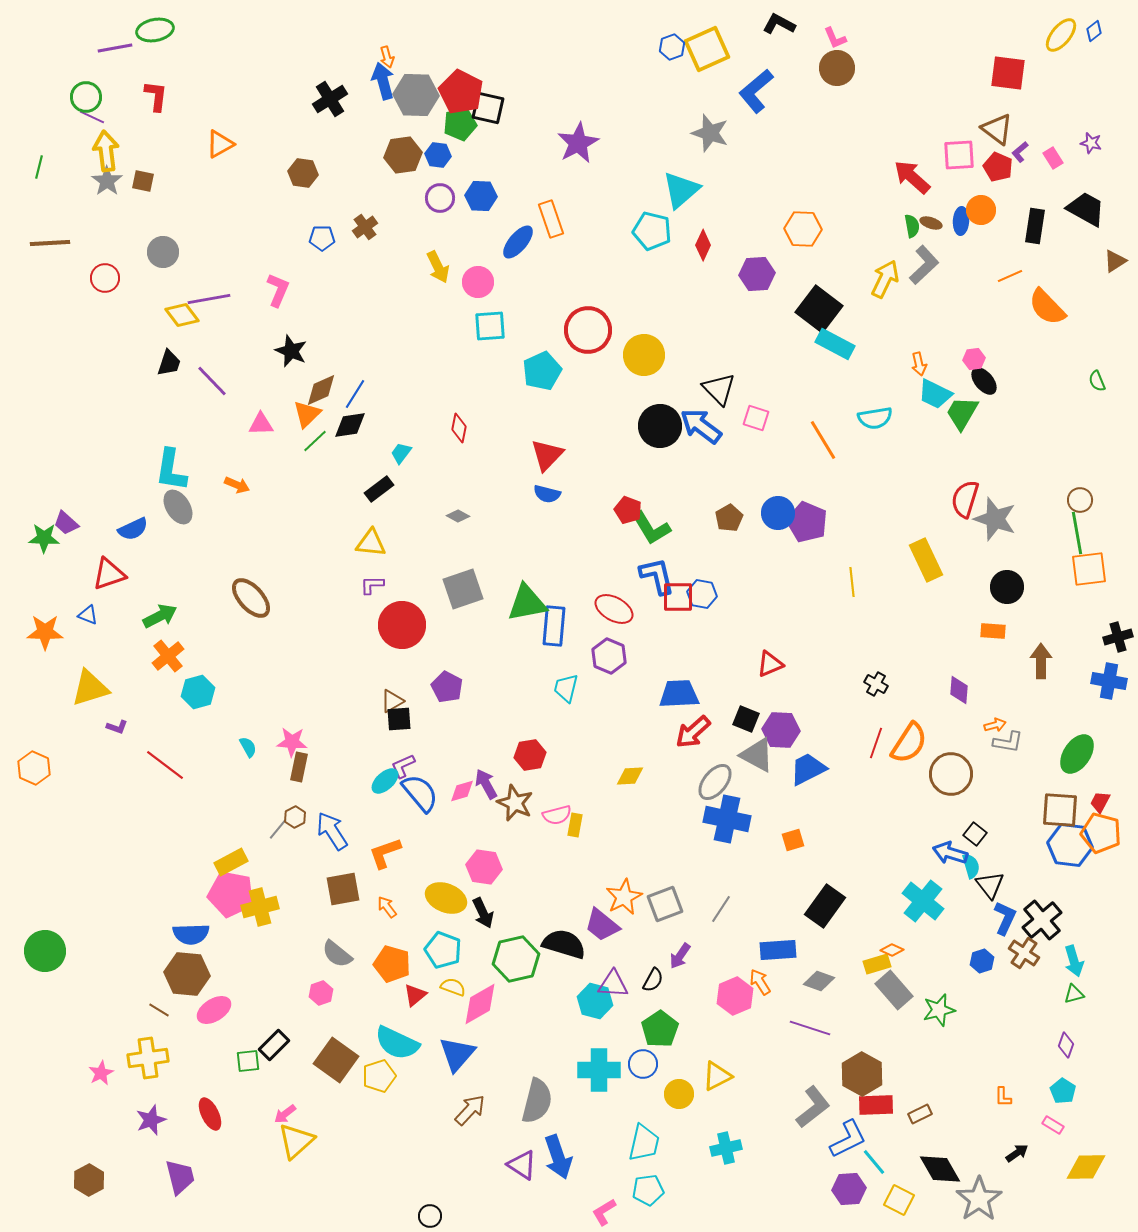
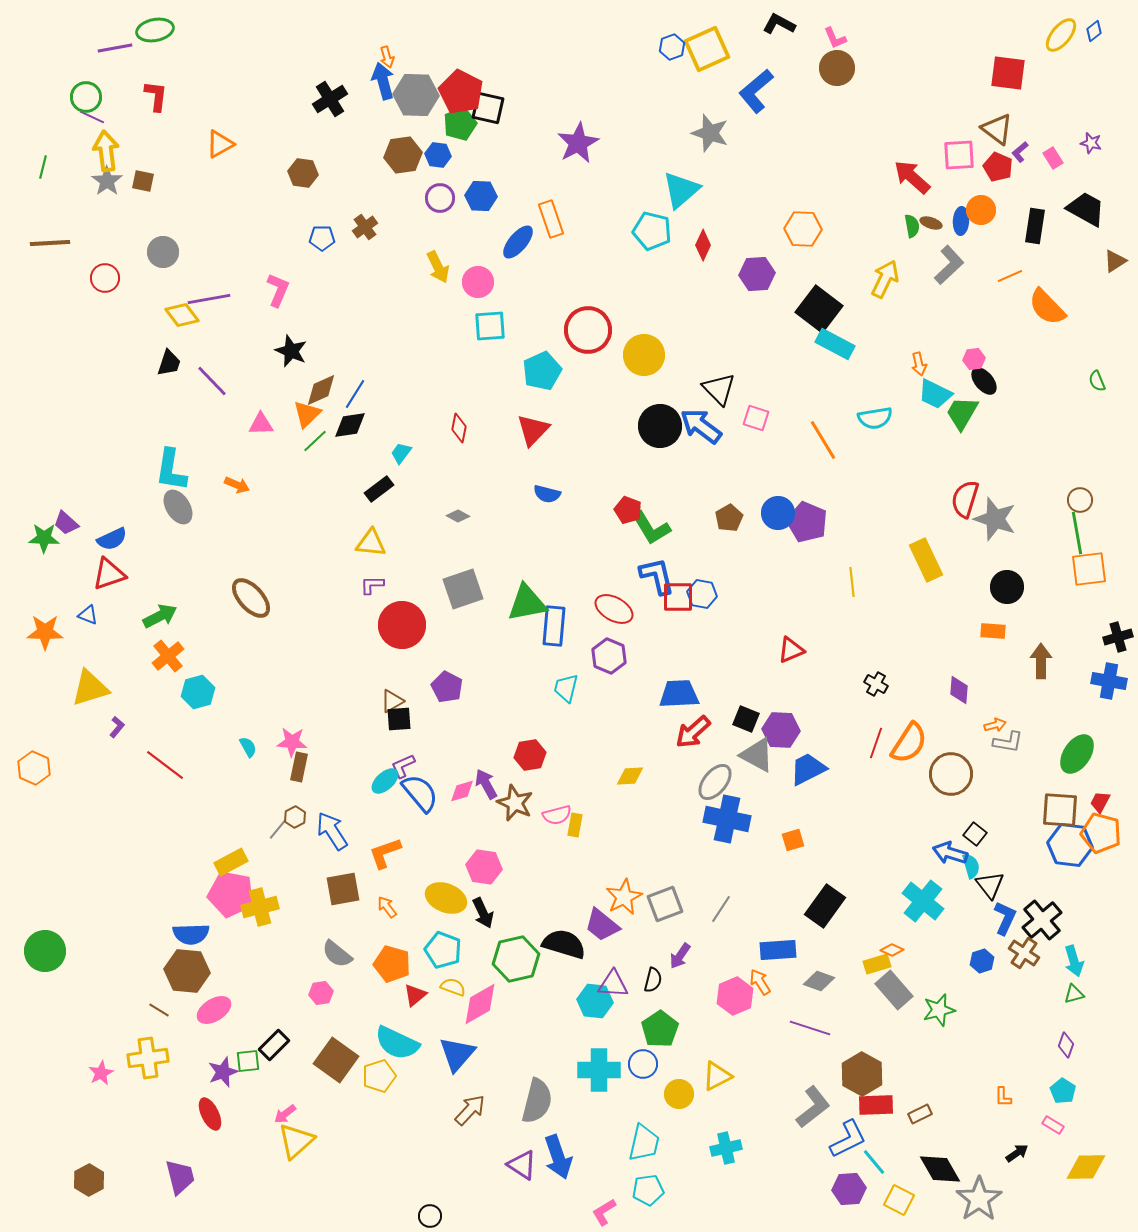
green pentagon at (460, 124): rotated 8 degrees counterclockwise
green line at (39, 167): moved 4 px right
gray L-shape at (924, 265): moved 25 px right
red triangle at (547, 455): moved 14 px left, 25 px up
blue semicircle at (133, 529): moved 21 px left, 10 px down
red triangle at (770, 664): moved 21 px right, 14 px up
purple L-shape at (117, 727): rotated 70 degrees counterclockwise
brown hexagon at (187, 974): moved 3 px up
black semicircle at (653, 980): rotated 15 degrees counterclockwise
pink hexagon at (321, 993): rotated 10 degrees clockwise
cyan hexagon at (595, 1001): rotated 8 degrees counterclockwise
purple star at (151, 1120): moved 72 px right, 48 px up
